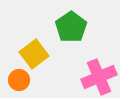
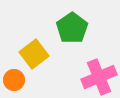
green pentagon: moved 1 px right, 1 px down
orange circle: moved 5 px left
